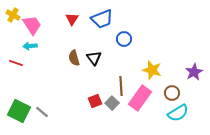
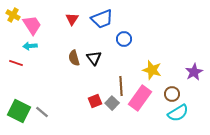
brown circle: moved 1 px down
